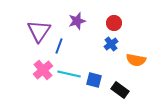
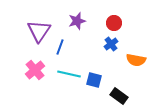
blue line: moved 1 px right, 1 px down
pink cross: moved 8 px left
black rectangle: moved 1 px left, 6 px down
